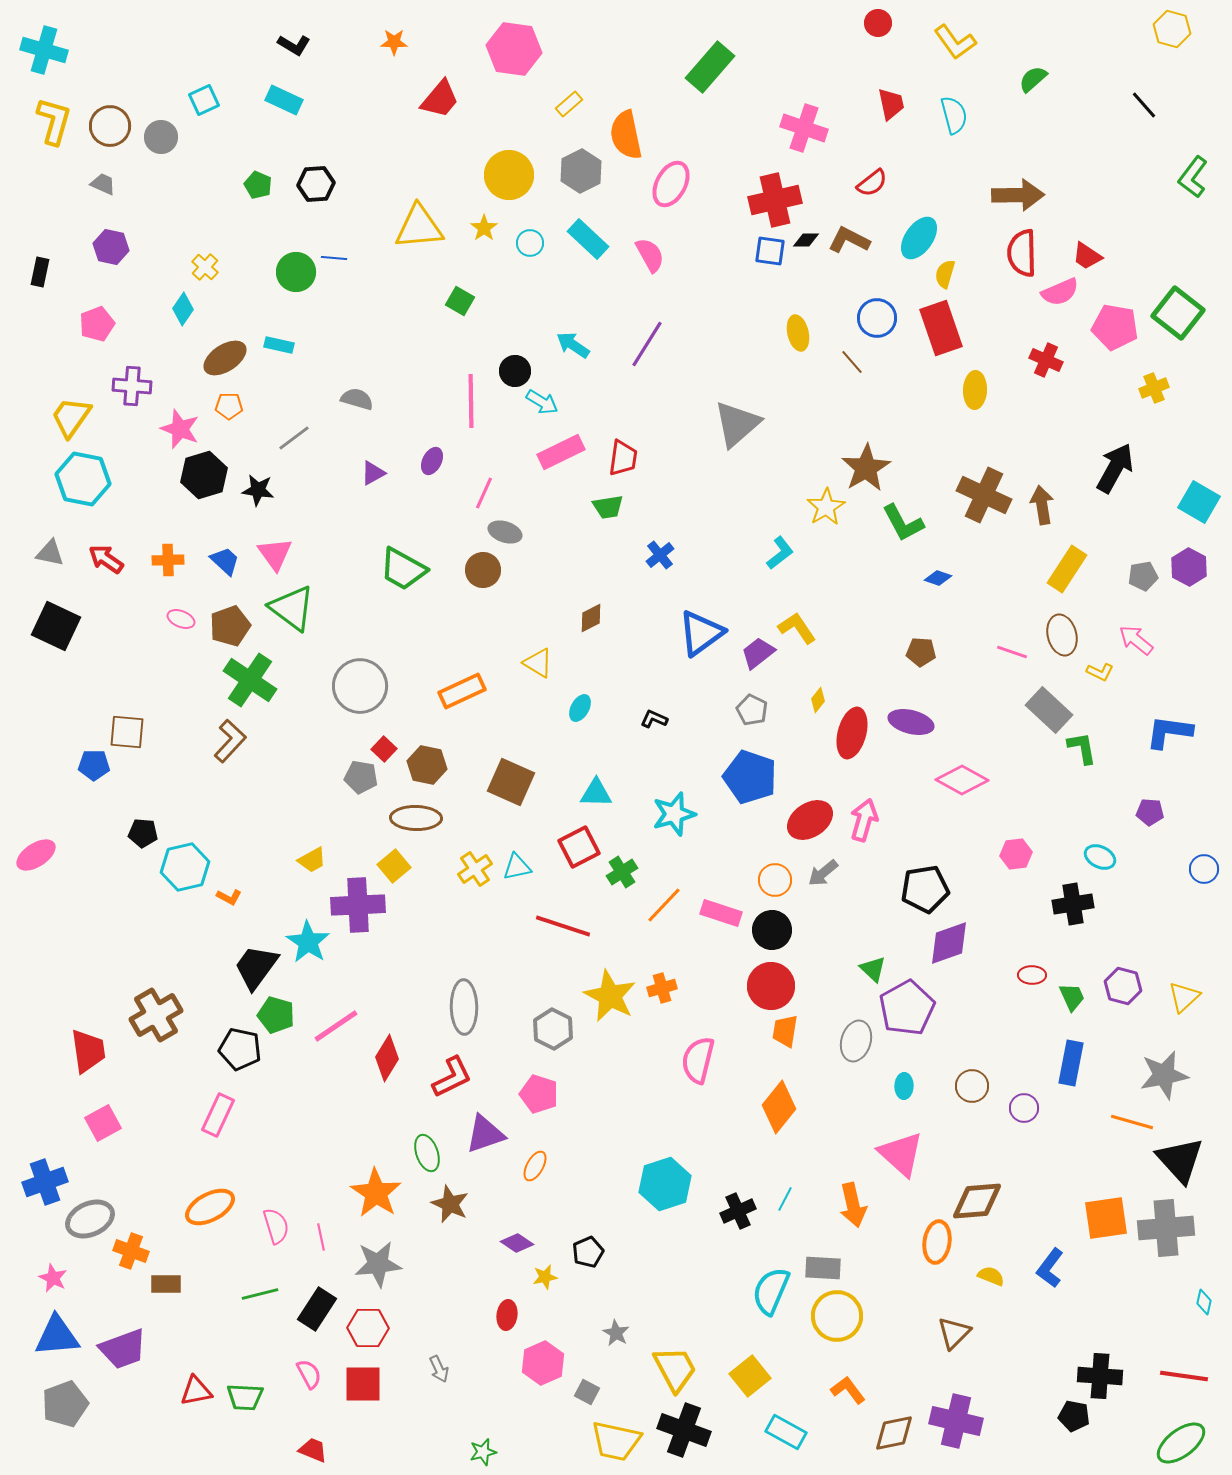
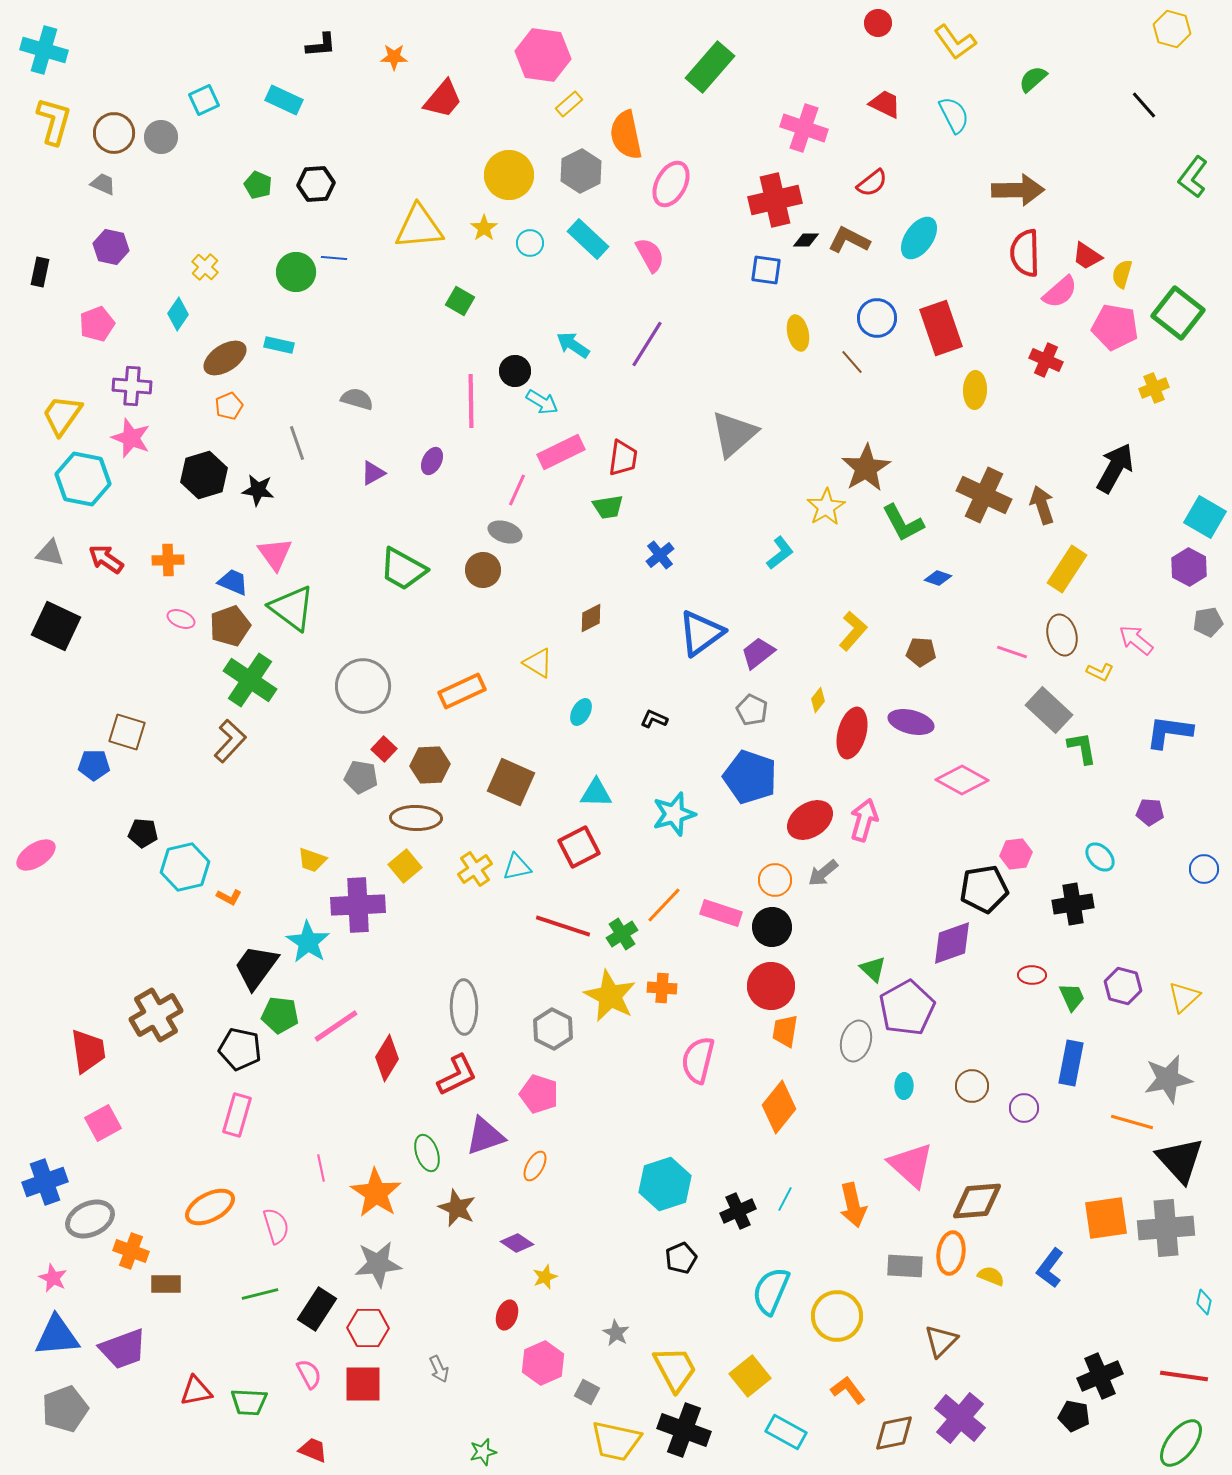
orange star at (394, 42): moved 15 px down
black L-shape at (294, 45): moved 27 px right; rotated 36 degrees counterclockwise
pink hexagon at (514, 49): moved 29 px right, 6 px down
red trapezoid at (440, 99): moved 3 px right
red trapezoid at (891, 104): moved 6 px left; rotated 52 degrees counterclockwise
cyan semicircle at (954, 115): rotated 12 degrees counterclockwise
brown circle at (110, 126): moved 4 px right, 7 px down
brown arrow at (1018, 195): moved 5 px up
blue square at (770, 251): moved 4 px left, 19 px down
red semicircle at (1022, 253): moved 3 px right
yellow semicircle at (945, 274): moved 177 px right
pink semicircle at (1060, 292): rotated 18 degrees counterclockwise
cyan diamond at (183, 309): moved 5 px left, 5 px down
orange pentagon at (229, 406): rotated 24 degrees counterclockwise
yellow trapezoid at (71, 417): moved 9 px left, 2 px up
gray triangle at (737, 424): moved 3 px left, 10 px down
pink star at (180, 429): moved 49 px left, 9 px down
gray line at (294, 438): moved 3 px right, 5 px down; rotated 72 degrees counterclockwise
pink line at (484, 493): moved 33 px right, 3 px up
cyan square at (1199, 502): moved 6 px right, 15 px down
brown arrow at (1042, 505): rotated 9 degrees counterclockwise
blue trapezoid at (225, 561): moved 8 px right, 21 px down; rotated 20 degrees counterclockwise
gray pentagon at (1143, 576): moved 65 px right, 46 px down
yellow L-shape at (797, 628): moved 56 px right, 3 px down; rotated 75 degrees clockwise
gray circle at (360, 686): moved 3 px right
cyan ellipse at (580, 708): moved 1 px right, 4 px down
brown square at (127, 732): rotated 12 degrees clockwise
brown hexagon at (427, 765): moved 3 px right; rotated 15 degrees counterclockwise
cyan ellipse at (1100, 857): rotated 20 degrees clockwise
yellow trapezoid at (312, 860): rotated 48 degrees clockwise
yellow square at (394, 866): moved 11 px right
green cross at (622, 872): moved 62 px down
black pentagon at (925, 889): moved 59 px right
black circle at (772, 930): moved 3 px up
purple diamond at (949, 943): moved 3 px right
orange cross at (662, 988): rotated 20 degrees clockwise
green pentagon at (276, 1015): moved 4 px right; rotated 9 degrees counterclockwise
gray star at (1164, 1075): moved 4 px right, 4 px down
red L-shape at (452, 1077): moved 5 px right, 2 px up
pink rectangle at (218, 1115): moved 19 px right; rotated 9 degrees counterclockwise
purple triangle at (485, 1134): moved 2 px down
pink triangle at (901, 1154): moved 10 px right, 11 px down
brown star at (450, 1204): moved 7 px right, 4 px down
pink line at (321, 1237): moved 69 px up
orange ellipse at (937, 1242): moved 14 px right, 11 px down
black pentagon at (588, 1252): moved 93 px right, 6 px down
gray rectangle at (823, 1268): moved 82 px right, 2 px up
yellow star at (545, 1277): rotated 10 degrees counterclockwise
red ellipse at (507, 1315): rotated 12 degrees clockwise
brown triangle at (954, 1333): moved 13 px left, 8 px down
black cross at (1100, 1376): rotated 27 degrees counterclockwise
green trapezoid at (245, 1397): moved 4 px right, 5 px down
gray pentagon at (65, 1404): moved 5 px down
purple cross at (956, 1421): moved 4 px right, 3 px up; rotated 27 degrees clockwise
green ellipse at (1181, 1443): rotated 15 degrees counterclockwise
